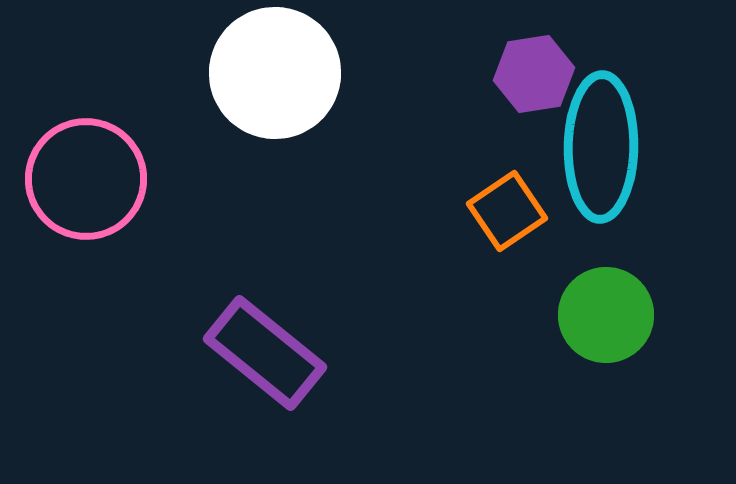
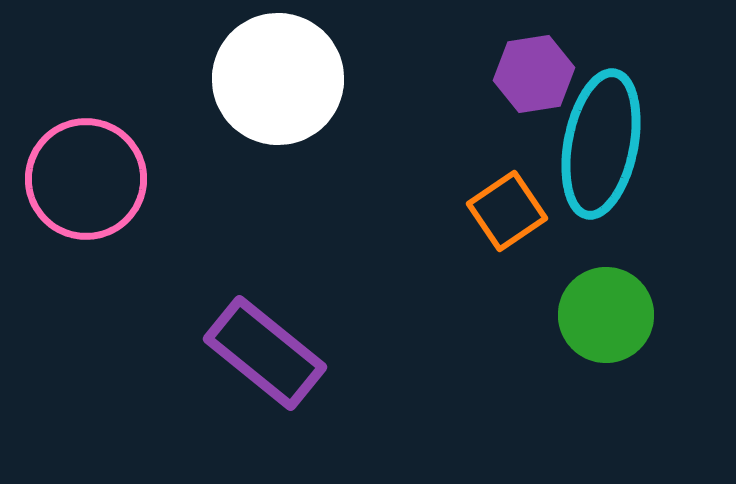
white circle: moved 3 px right, 6 px down
cyan ellipse: moved 3 px up; rotated 10 degrees clockwise
